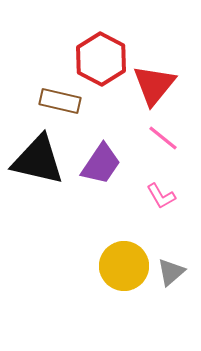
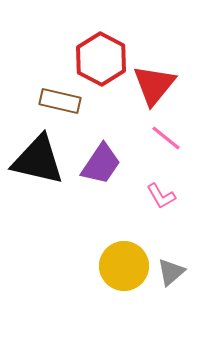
pink line: moved 3 px right
